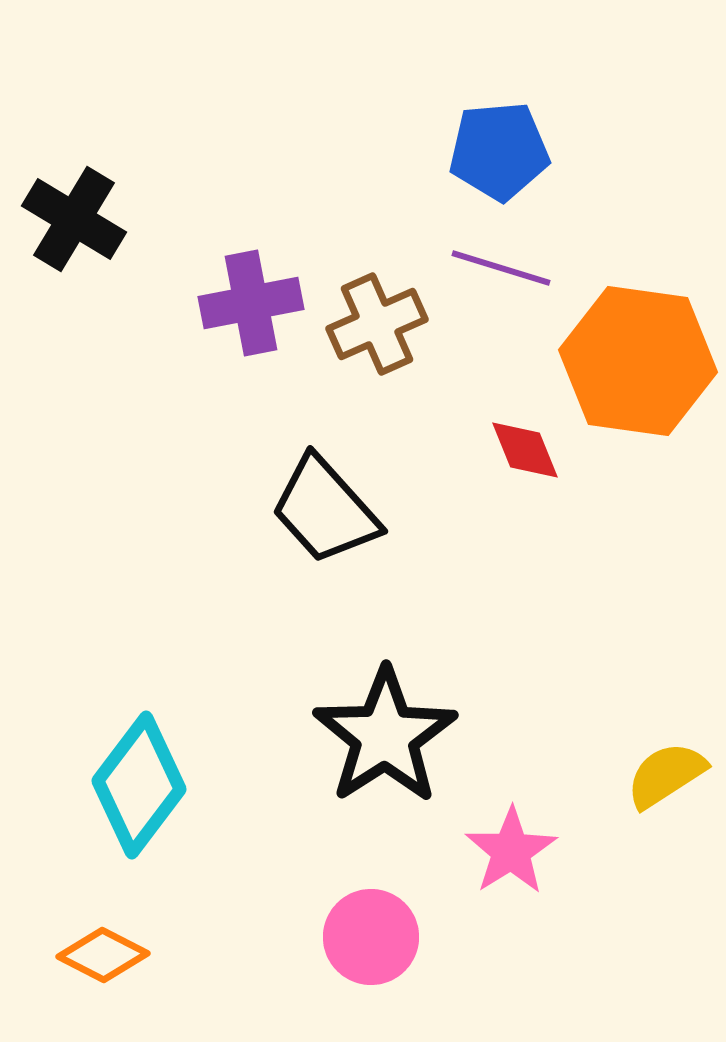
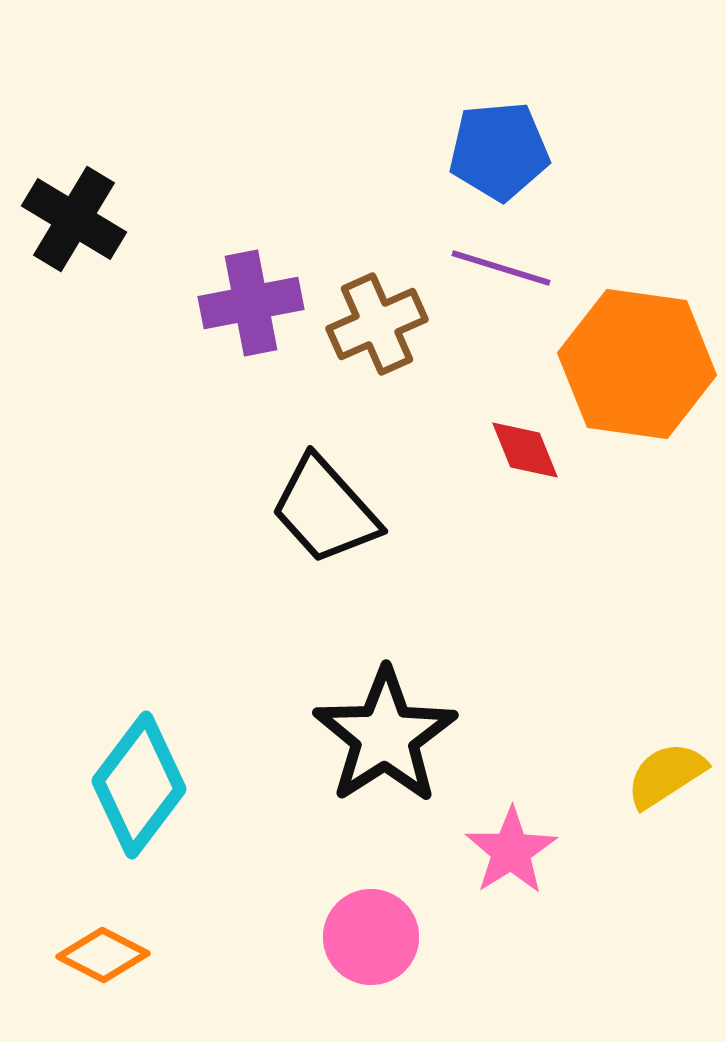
orange hexagon: moved 1 px left, 3 px down
